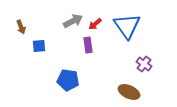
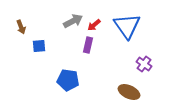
red arrow: moved 1 px left, 1 px down
purple rectangle: rotated 21 degrees clockwise
